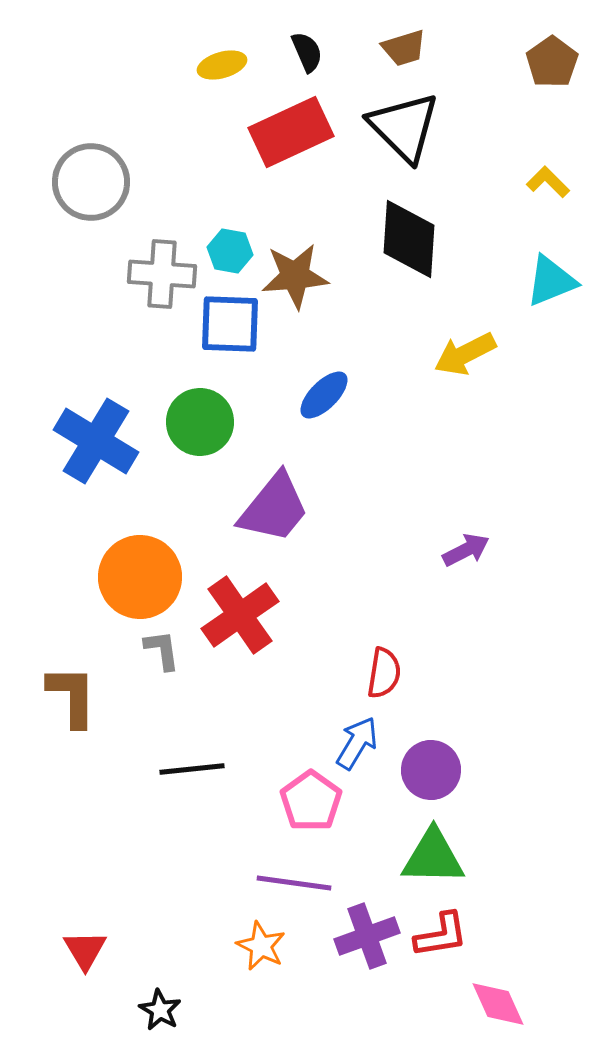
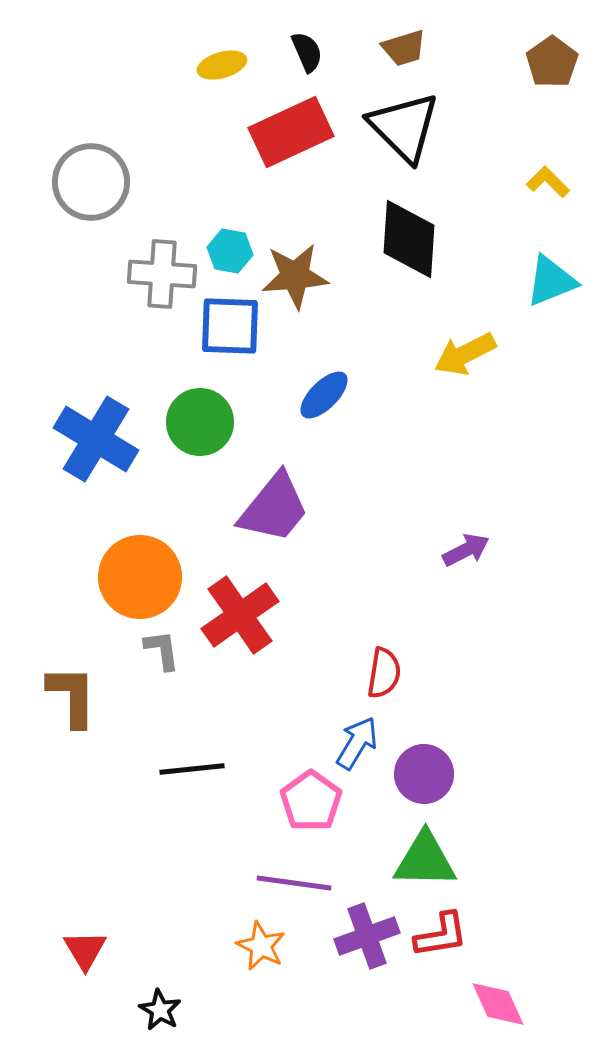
blue square: moved 2 px down
blue cross: moved 2 px up
purple circle: moved 7 px left, 4 px down
green triangle: moved 8 px left, 3 px down
